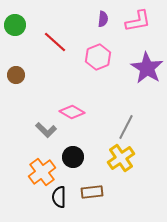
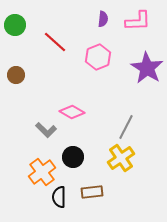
pink L-shape: rotated 8 degrees clockwise
